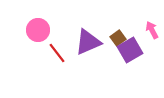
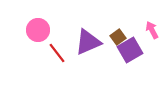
brown square: moved 1 px up
